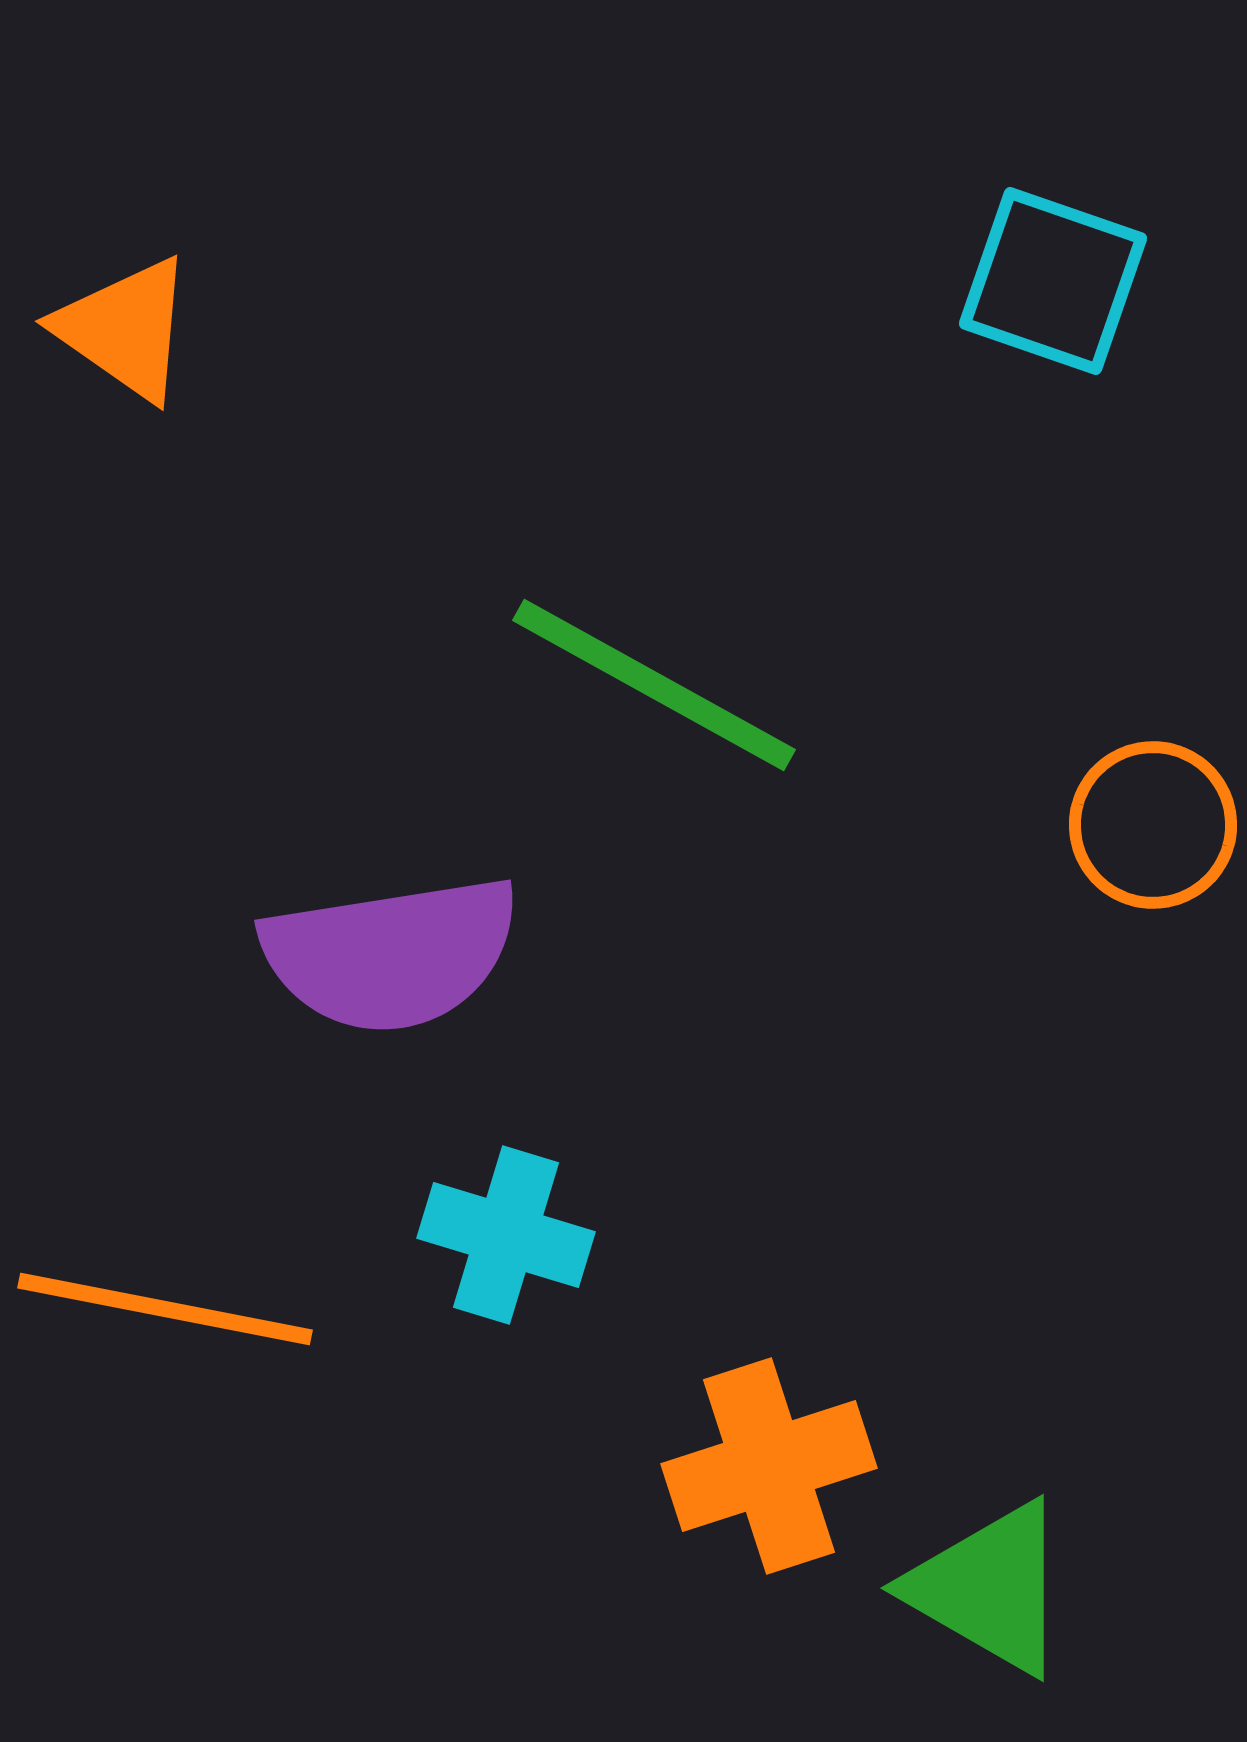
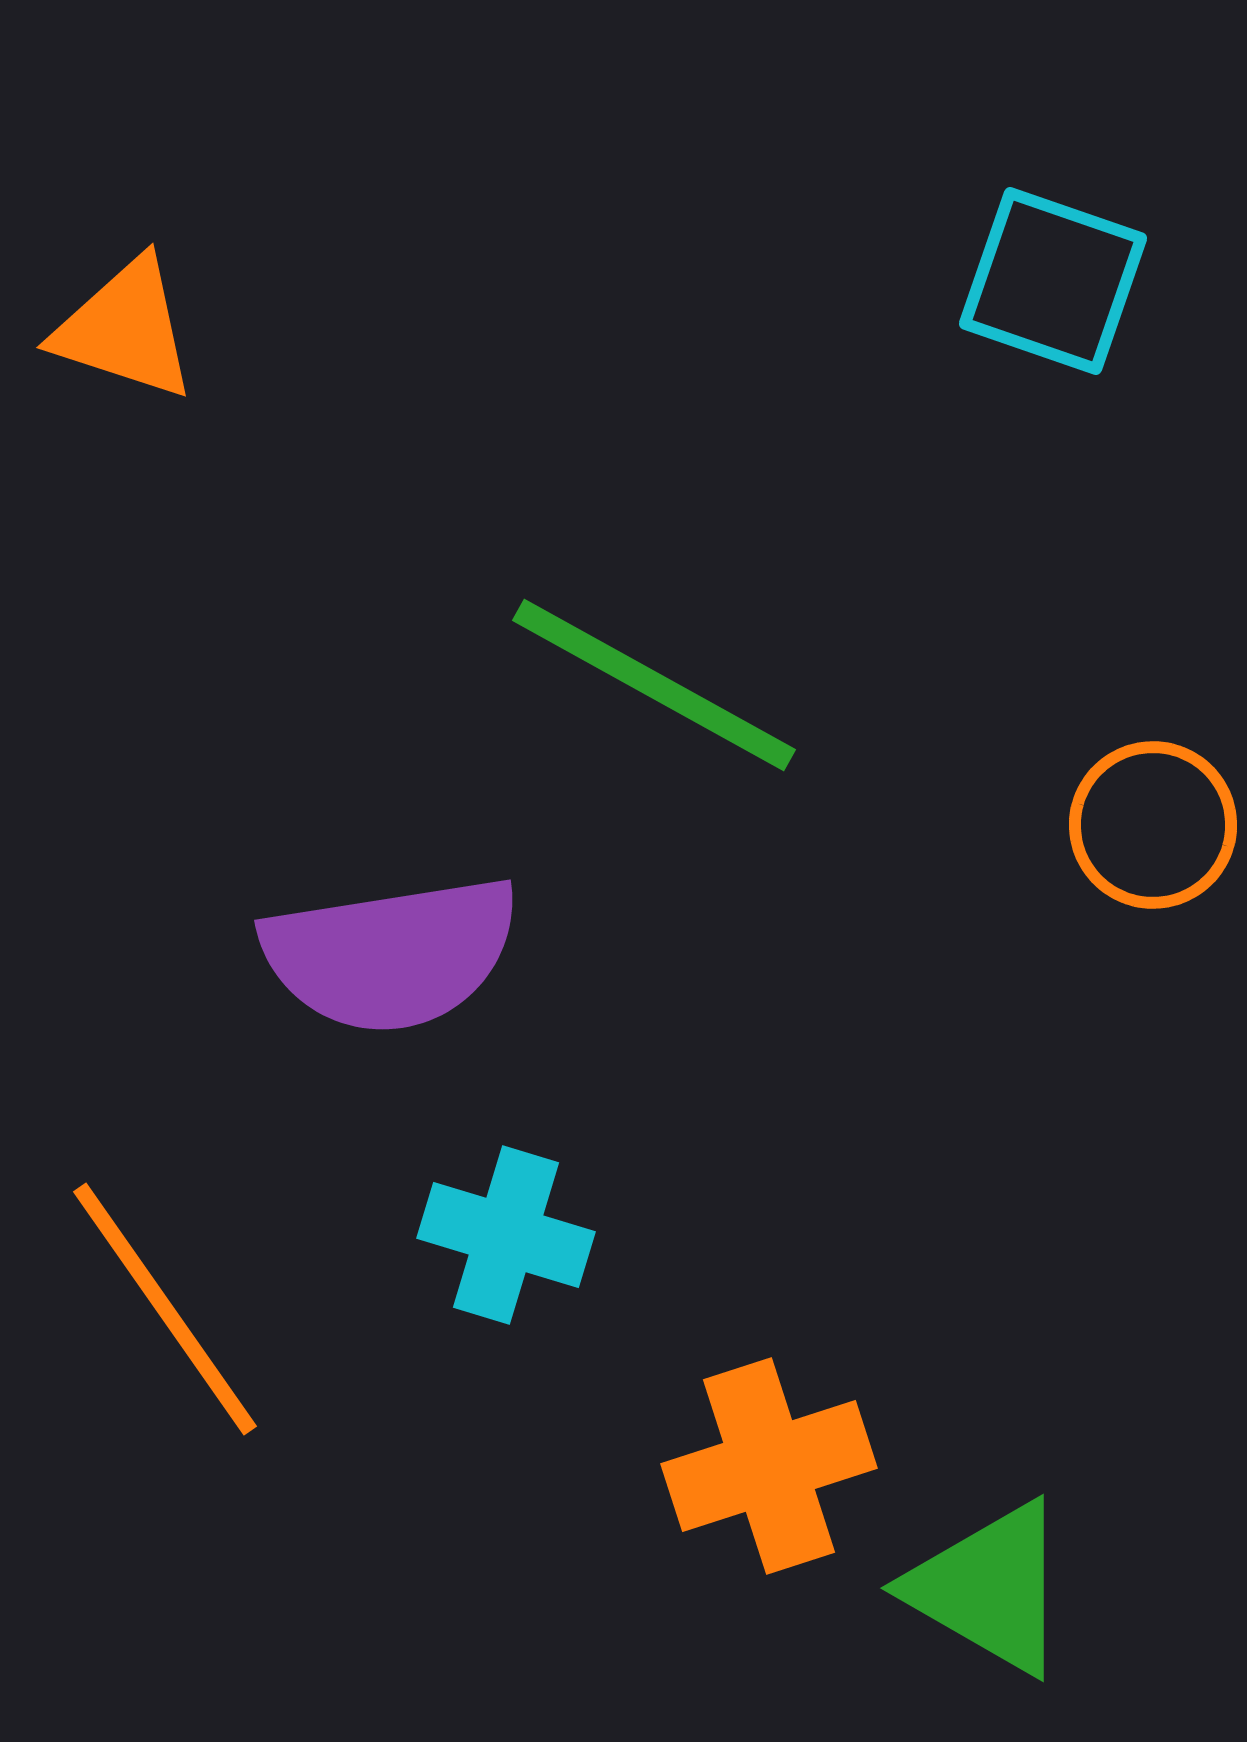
orange triangle: rotated 17 degrees counterclockwise
orange line: rotated 44 degrees clockwise
